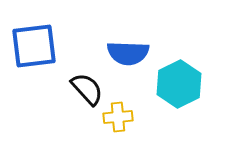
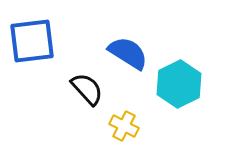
blue square: moved 2 px left, 5 px up
blue semicircle: rotated 150 degrees counterclockwise
yellow cross: moved 6 px right, 9 px down; rotated 32 degrees clockwise
